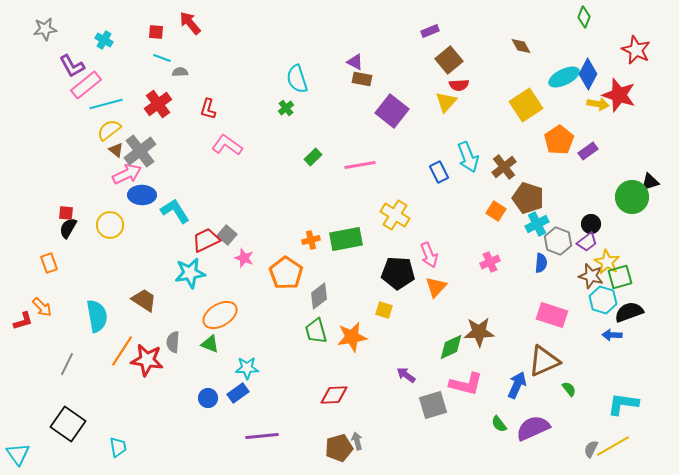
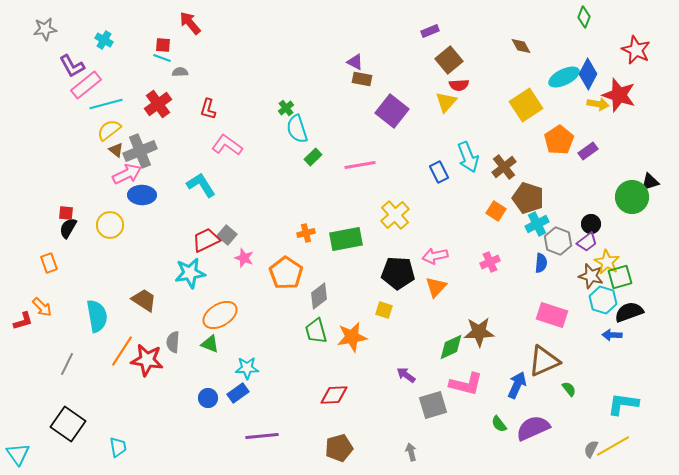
red square at (156, 32): moved 7 px right, 13 px down
cyan semicircle at (297, 79): moved 50 px down
gray cross at (140, 151): rotated 16 degrees clockwise
cyan L-shape at (175, 211): moved 26 px right, 26 px up
yellow cross at (395, 215): rotated 16 degrees clockwise
orange cross at (311, 240): moved 5 px left, 7 px up
pink arrow at (429, 255): moved 6 px right, 1 px down; rotated 100 degrees clockwise
gray arrow at (357, 441): moved 54 px right, 11 px down
